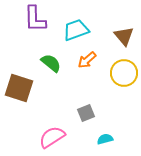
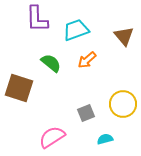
purple L-shape: moved 2 px right
yellow circle: moved 1 px left, 31 px down
